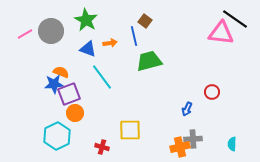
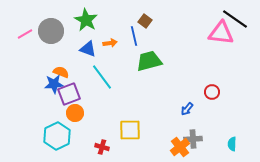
blue arrow: rotated 16 degrees clockwise
orange cross: rotated 24 degrees counterclockwise
